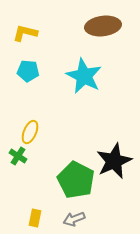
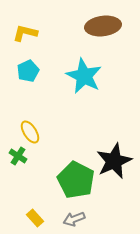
cyan pentagon: rotated 30 degrees counterclockwise
yellow ellipse: rotated 55 degrees counterclockwise
yellow rectangle: rotated 54 degrees counterclockwise
